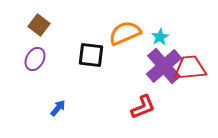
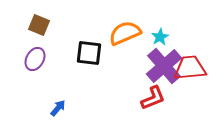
brown square: rotated 15 degrees counterclockwise
black square: moved 2 px left, 2 px up
red L-shape: moved 10 px right, 9 px up
